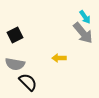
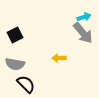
cyan arrow: moved 1 px left; rotated 72 degrees counterclockwise
black semicircle: moved 2 px left, 2 px down
